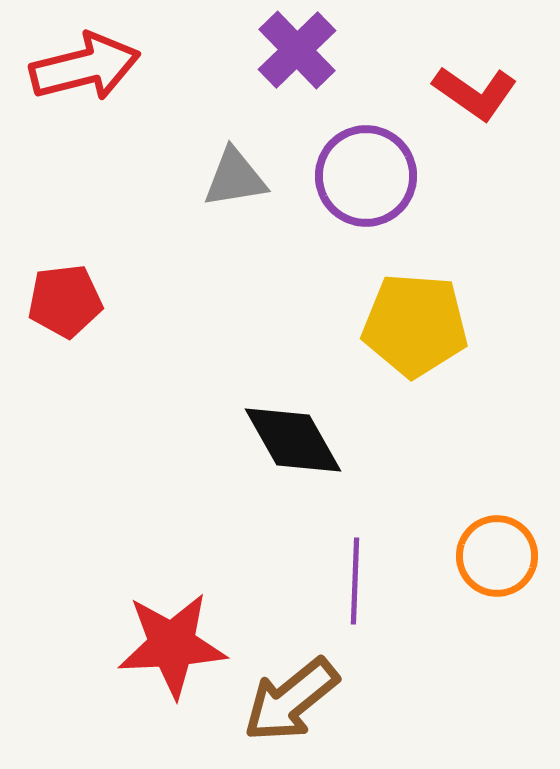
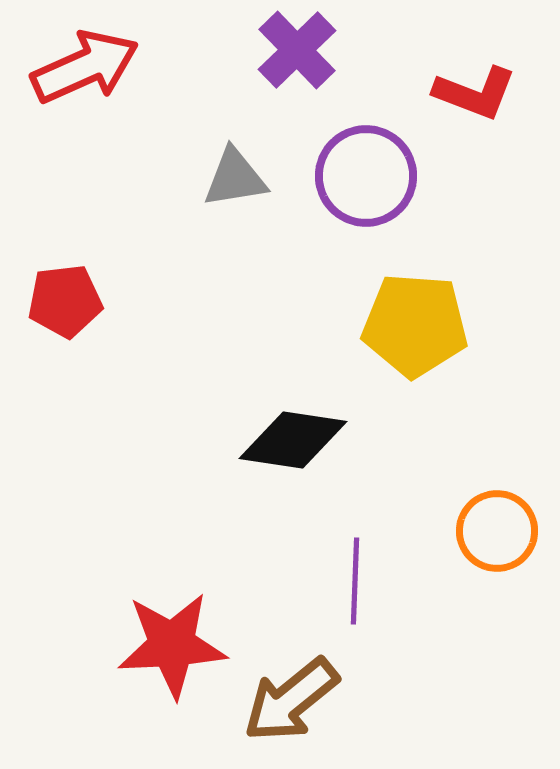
red arrow: rotated 10 degrees counterclockwise
red L-shape: rotated 14 degrees counterclockwise
black diamond: rotated 52 degrees counterclockwise
orange circle: moved 25 px up
